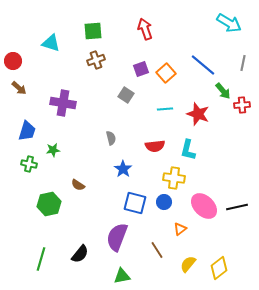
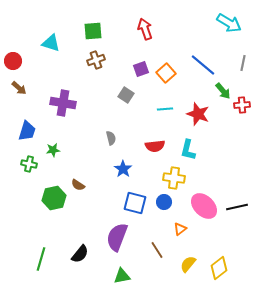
green hexagon: moved 5 px right, 6 px up
